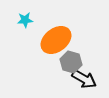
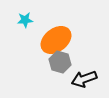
gray hexagon: moved 11 px left
black arrow: rotated 130 degrees clockwise
